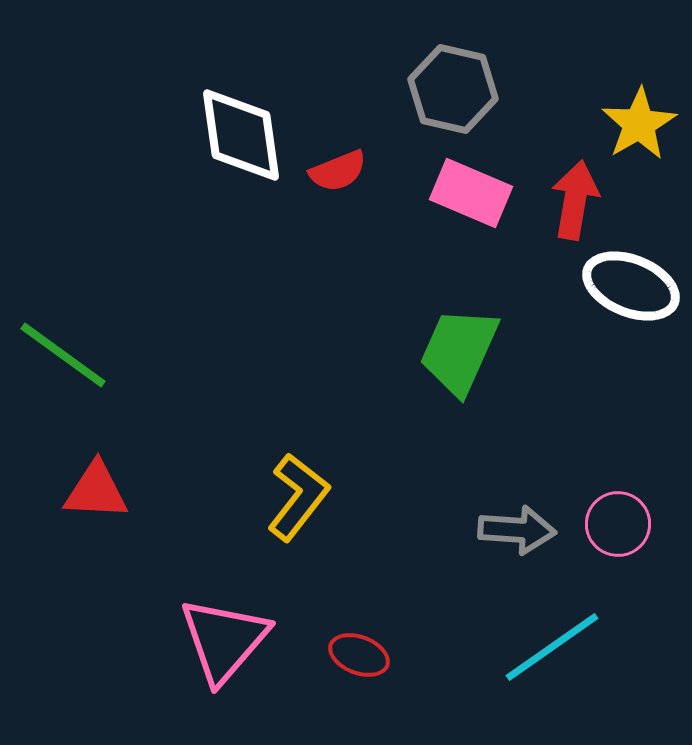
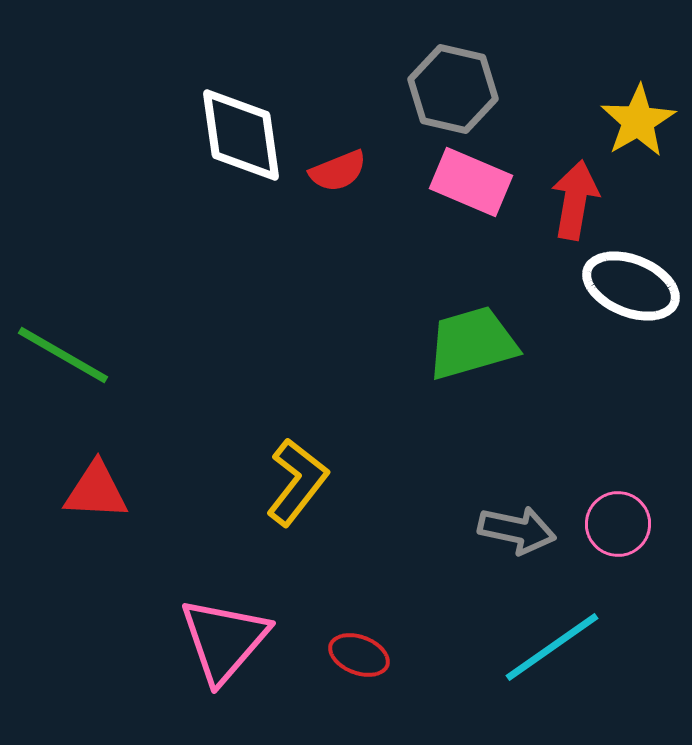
yellow star: moved 1 px left, 3 px up
pink rectangle: moved 11 px up
green trapezoid: moved 13 px right, 8 px up; rotated 50 degrees clockwise
green line: rotated 6 degrees counterclockwise
yellow L-shape: moved 1 px left, 15 px up
gray arrow: rotated 8 degrees clockwise
